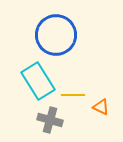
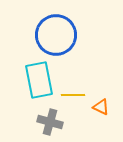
cyan rectangle: moved 1 px right, 1 px up; rotated 21 degrees clockwise
gray cross: moved 2 px down
